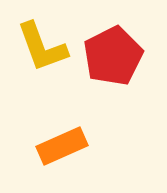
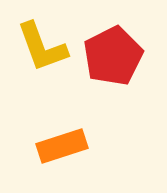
orange rectangle: rotated 6 degrees clockwise
